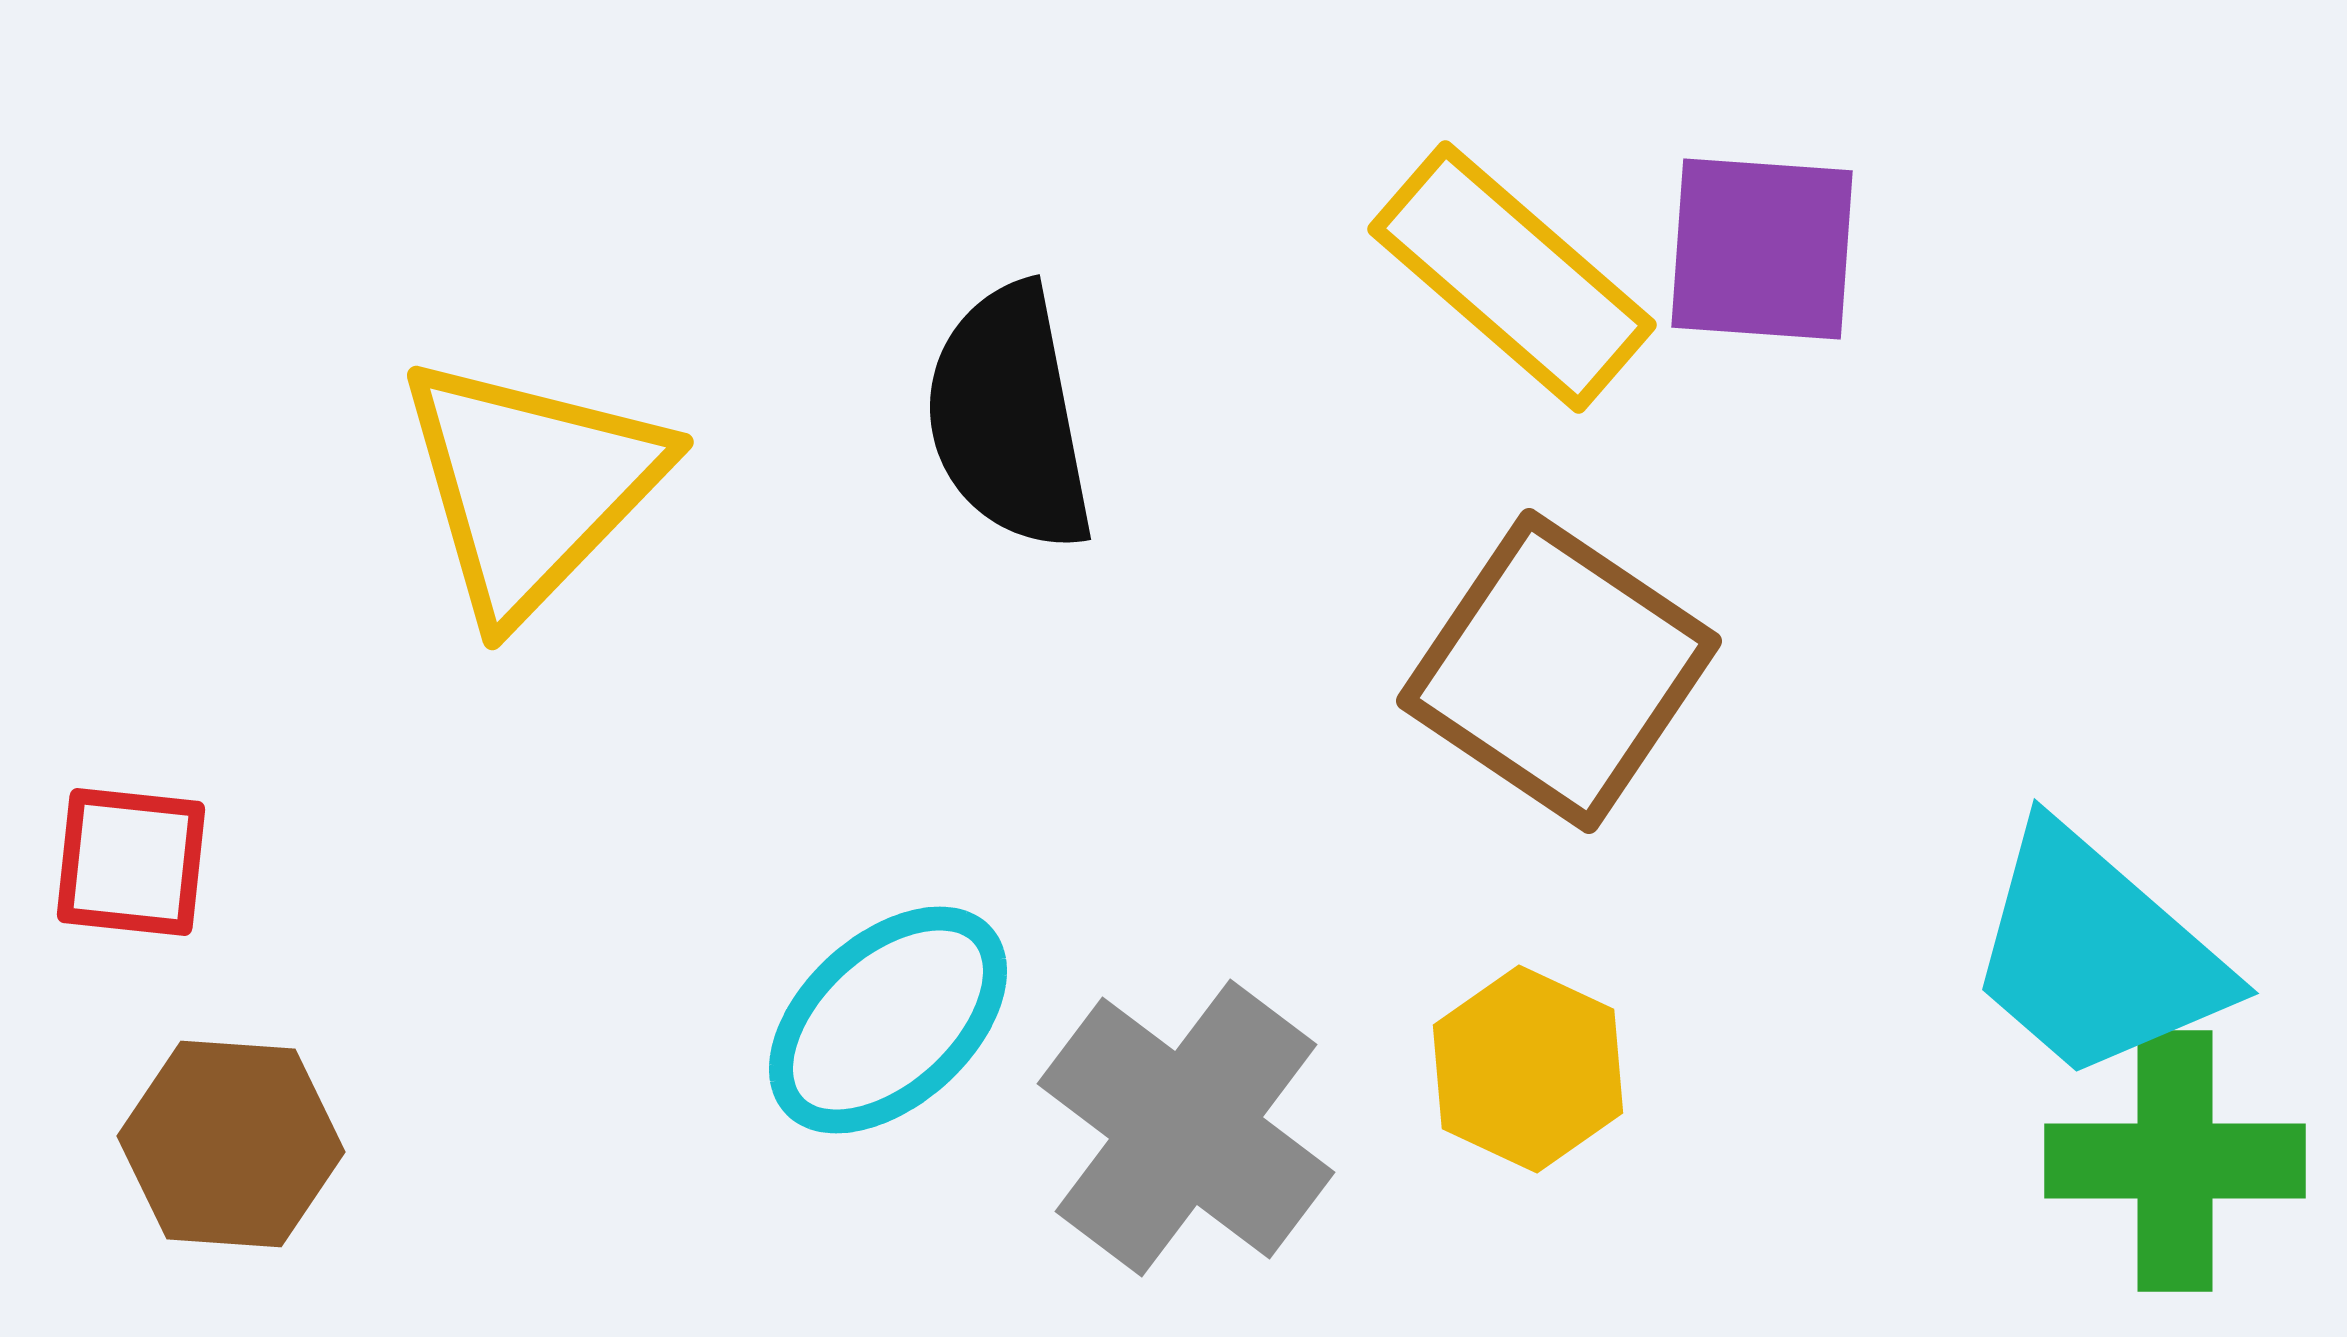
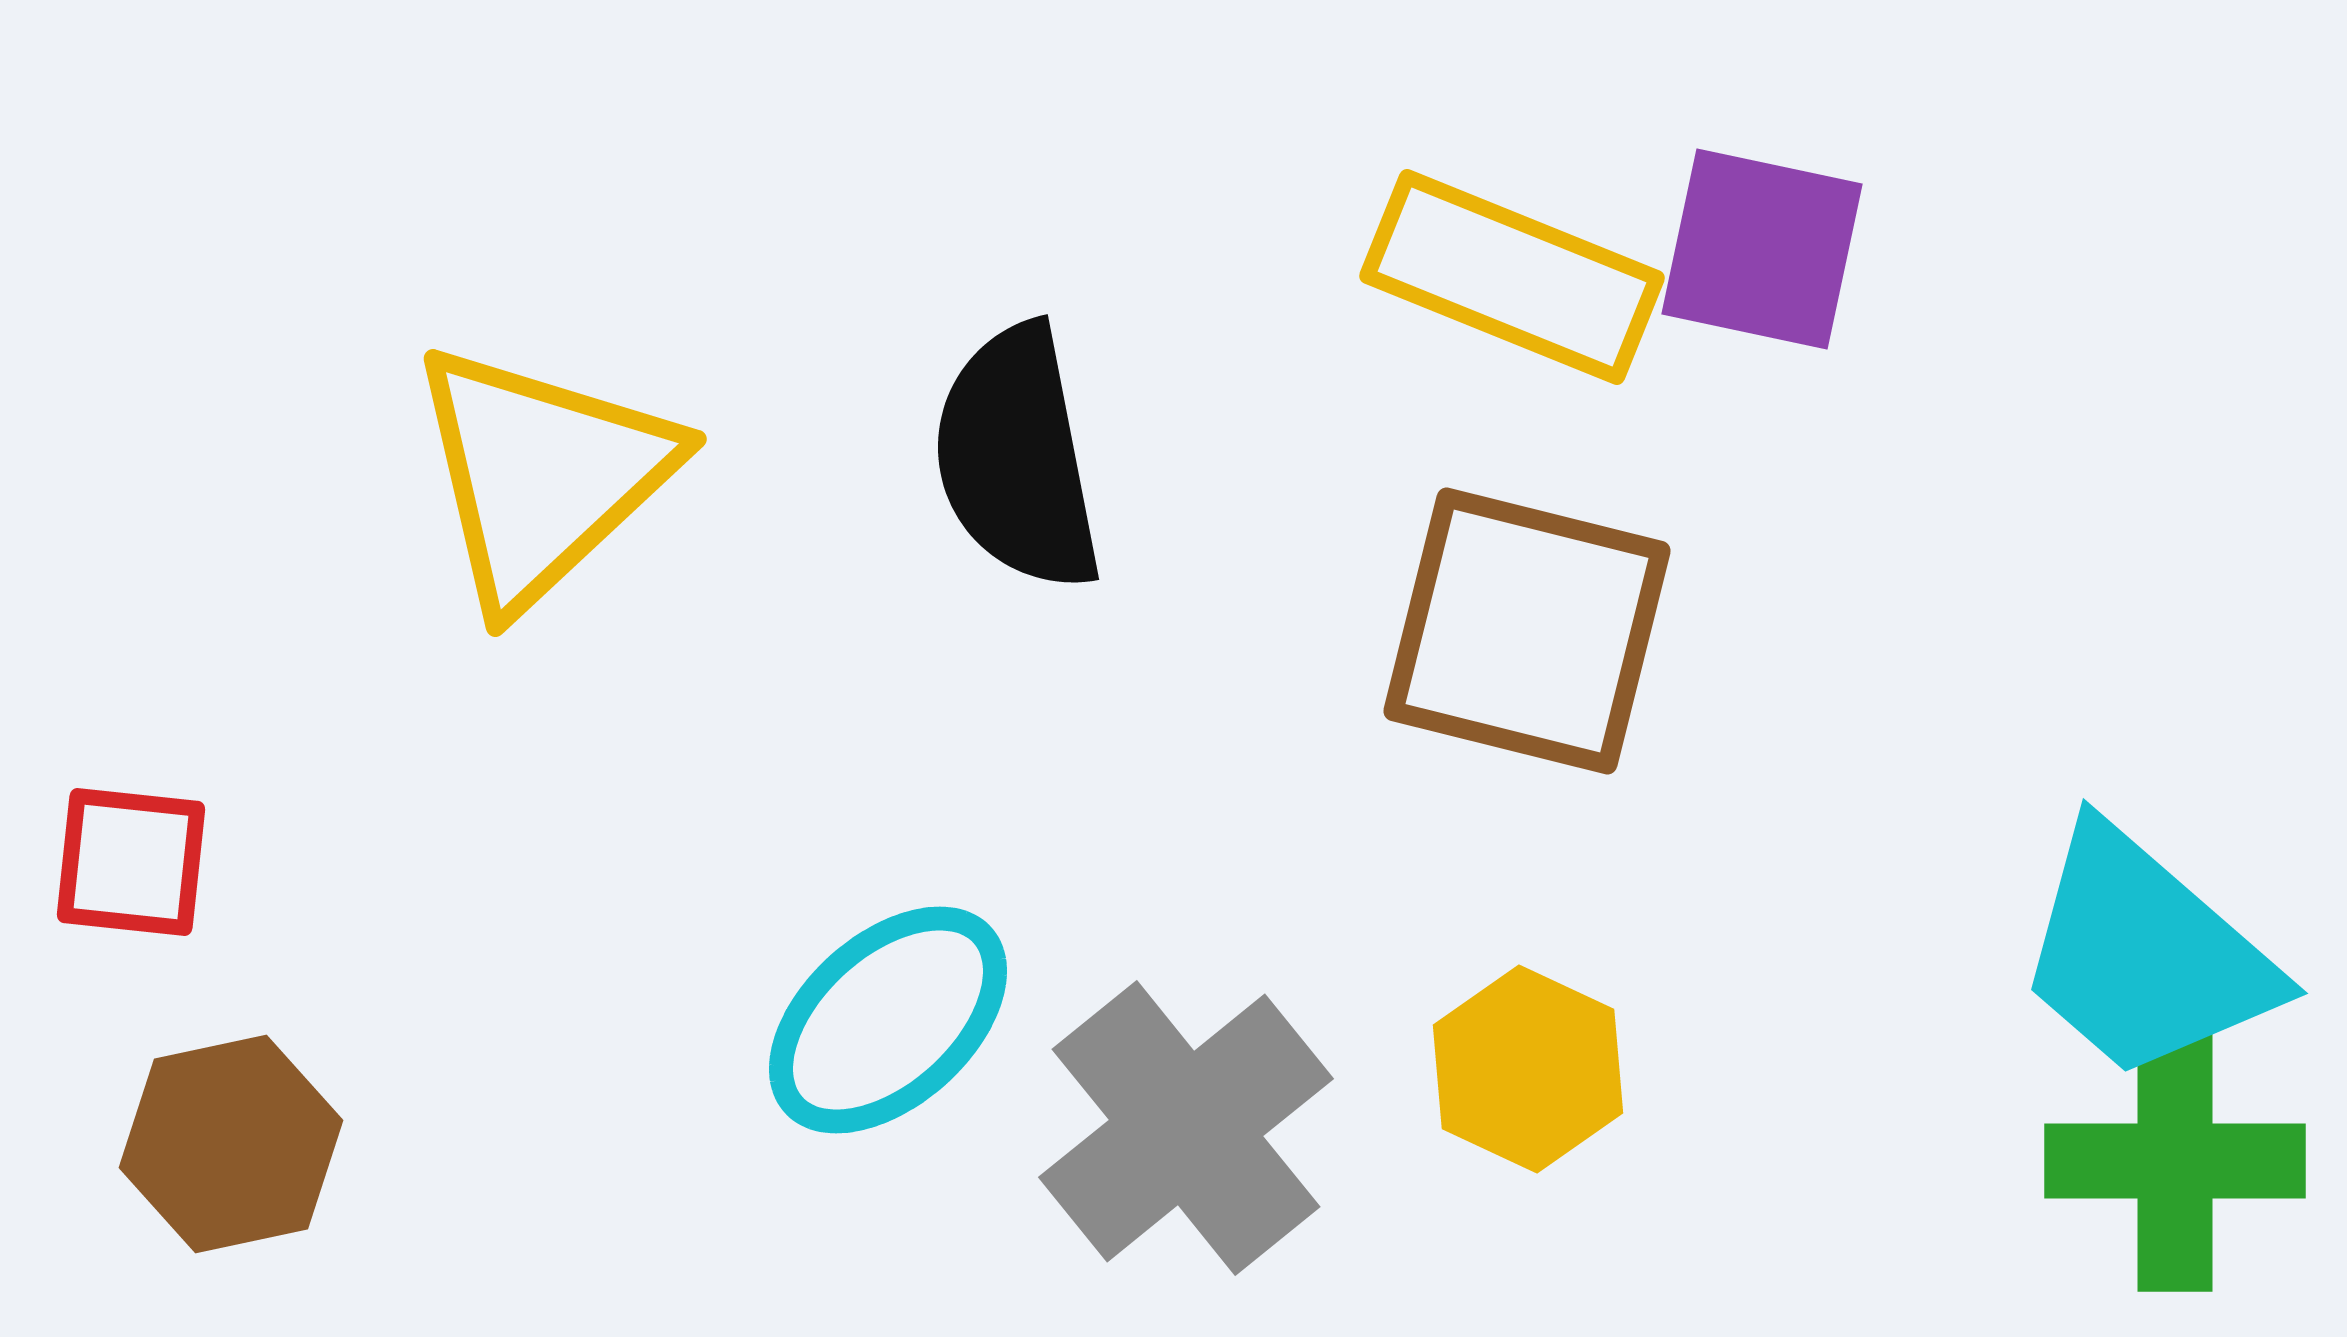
purple square: rotated 8 degrees clockwise
yellow rectangle: rotated 19 degrees counterclockwise
black semicircle: moved 8 px right, 40 px down
yellow triangle: moved 11 px right, 11 px up; rotated 3 degrees clockwise
brown square: moved 32 px left, 40 px up; rotated 20 degrees counterclockwise
cyan trapezoid: moved 49 px right
gray cross: rotated 14 degrees clockwise
brown hexagon: rotated 16 degrees counterclockwise
